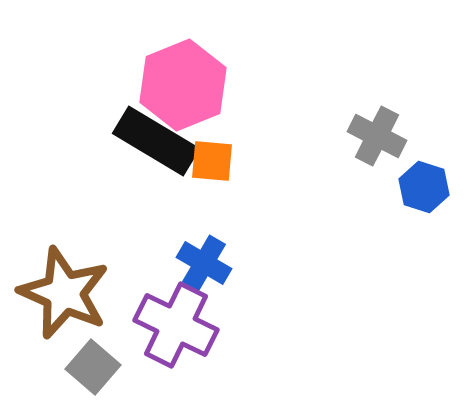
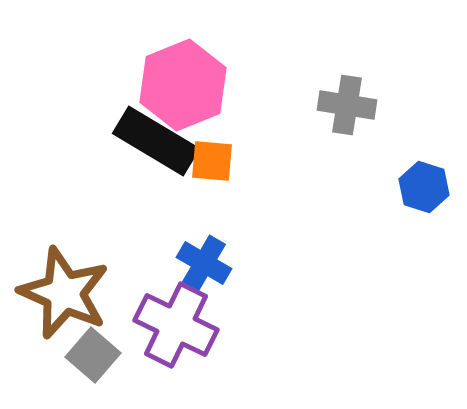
gray cross: moved 30 px left, 31 px up; rotated 18 degrees counterclockwise
gray square: moved 12 px up
